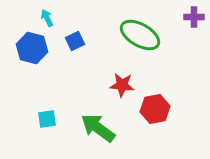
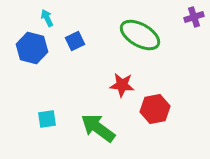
purple cross: rotated 18 degrees counterclockwise
